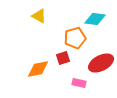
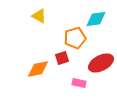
cyan diamond: moved 1 px right; rotated 15 degrees counterclockwise
red square: moved 1 px left
